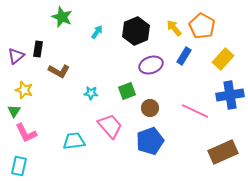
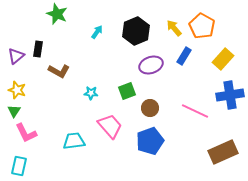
green star: moved 5 px left, 3 px up
yellow star: moved 7 px left
